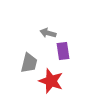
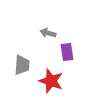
purple rectangle: moved 4 px right, 1 px down
gray trapezoid: moved 7 px left, 2 px down; rotated 10 degrees counterclockwise
